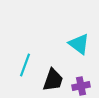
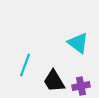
cyan triangle: moved 1 px left, 1 px up
black trapezoid: moved 1 px right, 1 px down; rotated 130 degrees clockwise
